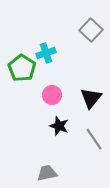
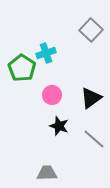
black triangle: rotated 15 degrees clockwise
gray line: rotated 15 degrees counterclockwise
gray trapezoid: rotated 10 degrees clockwise
